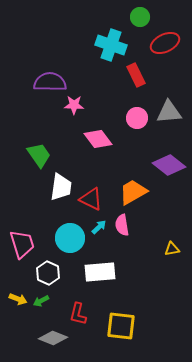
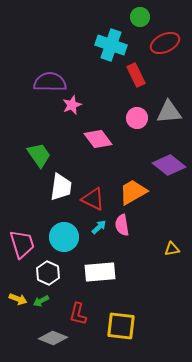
pink star: moved 2 px left; rotated 24 degrees counterclockwise
red triangle: moved 2 px right
cyan circle: moved 6 px left, 1 px up
